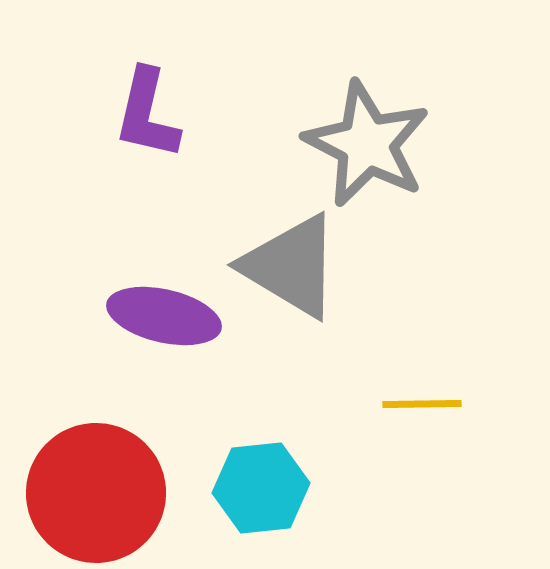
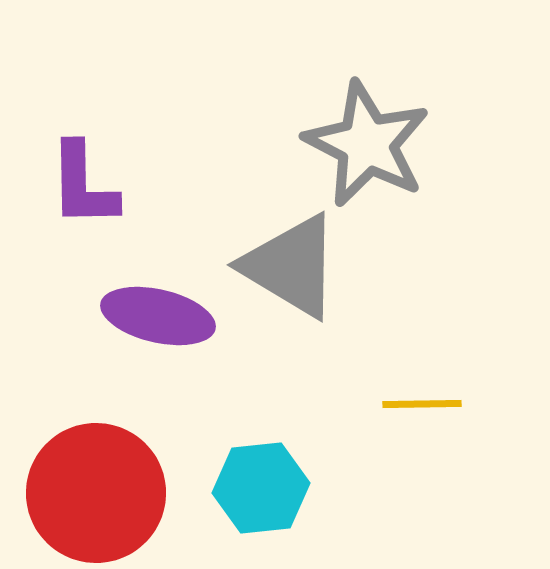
purple L-shape: moved 64 px left, 71 px down; rotated 14 degrees counterclockwise
purple ellipse: moved 6 px left
